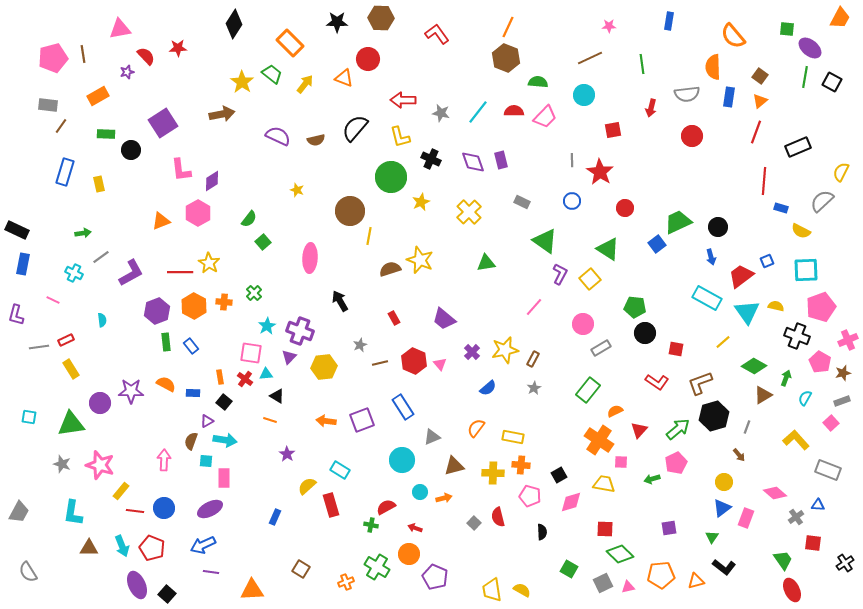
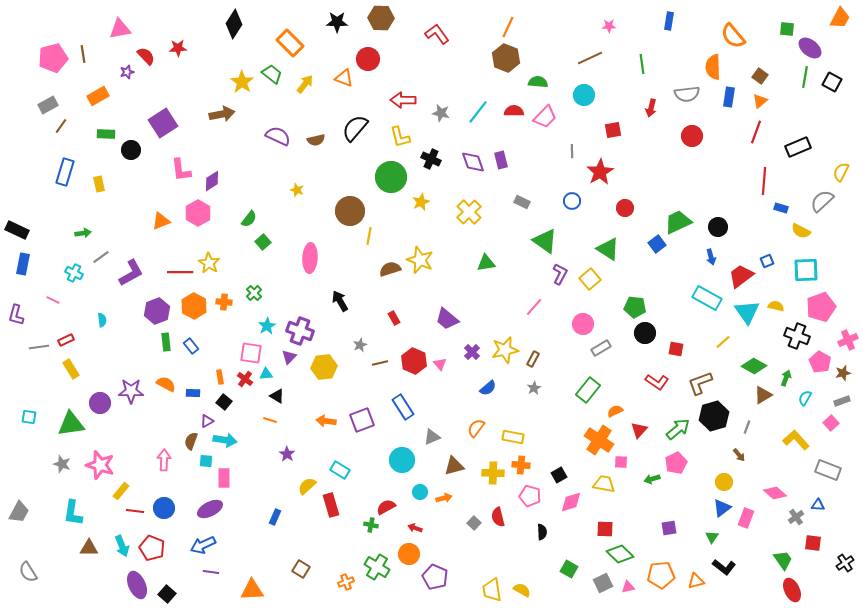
gray rectangle at (48, 105): rotated 36 degrees counterclockwise
gray line at (572, 160): moved 9 px up
red star at (600, 172): rotated 8 degrees clockwise
purple trapezoid at (444, 319): moved 3 px right
